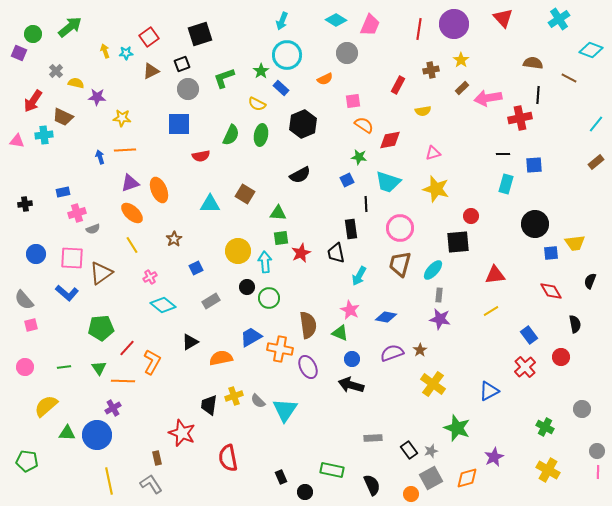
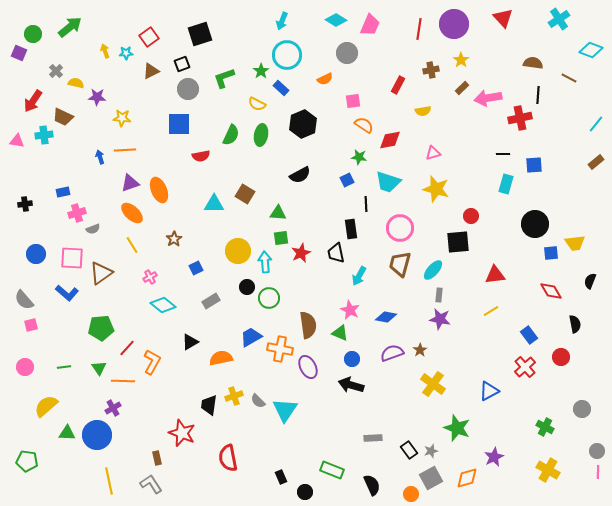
cyan triangle at (210, 204): moved 4 px right
green rectangle at (332, 470): rotated 10 degrees clockwise
